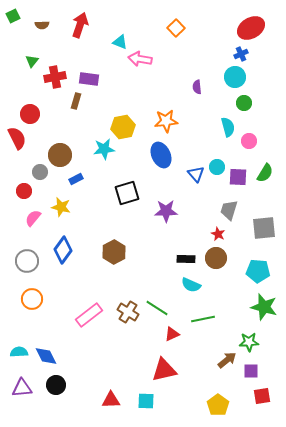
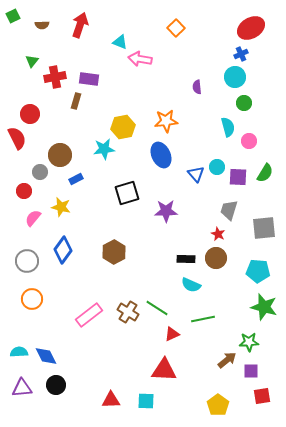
red triangle at (164, 370): rotated 16 degrees clockwise
